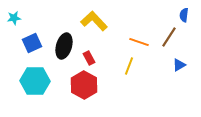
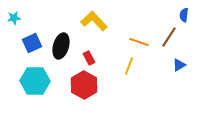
black ellipse: moved 3 px left
